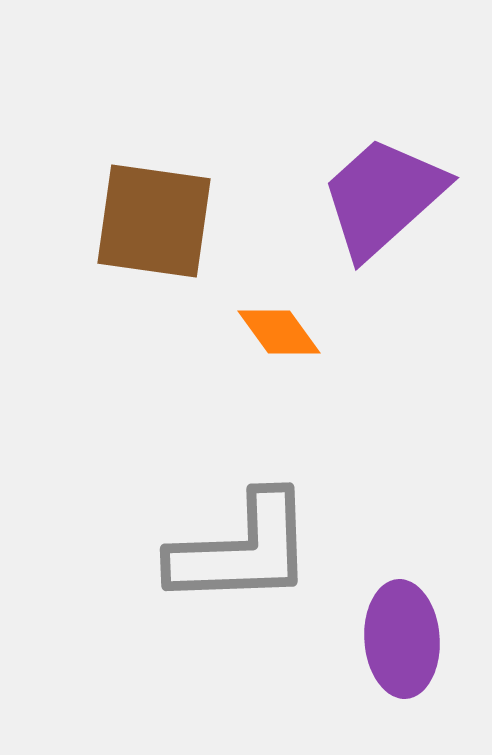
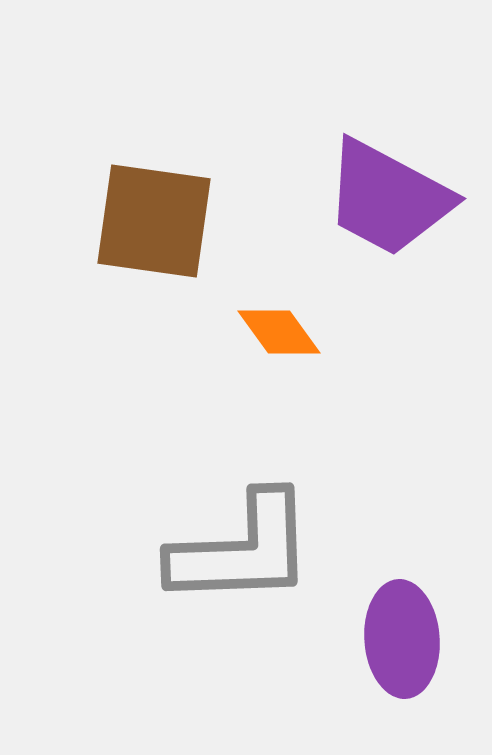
purple trapezoid: moved 5 px right, 1 px down; rotated 110 degrees counterclockwise
